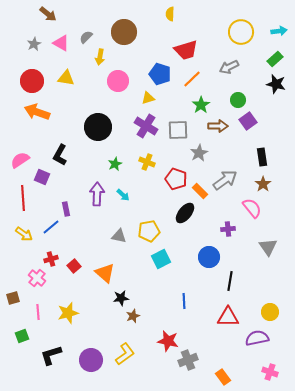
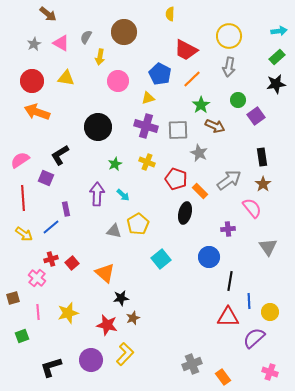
yellow circle at (241, 32): moved 12 px left, 4 px down
gray semicircle at (86, 37): rotated 16 degrees counterclockwise
red trapezoid at (186, 50): rotated 45 degrees clockwise
green rectangle at (275, 59): moved 2 px right, 2 px up
gray arrow at (229, 67): rotated 54 degrees counterclockwise
blue pentagon at (160, 74): rotated 10 degrees clockwise
black star at (276, 84): rotated 24 degrees counterclockwise
purple square at (248, 121): moved 8 px right, 5 px up
purple cross at (146, 126): rotated 15 degrees counterclockwise
brown arrow at (218, 126): moved 3 px left; rotated 24 degrees clockwise
gray star at (199, 153): rotated 18 degrees counterclockwise
black L-shape at (60, 155): rotated 30 degrees clockwise
purple square at (42, 177): moved 4 px right, 1 px down
gray arrow at (225, 180): moved 4 px right
black ellipse at (185, 213): rotated 25 degrees counterclockwise
yellow pentagon at (149, 231): moved 11 px left, 7 px up; rotated 20 degrees counterclockwise
gray triangle at (119, 236): moved 5 px left, 5 px up
cyan square at (161, 259): rotated 12 degrees counterclockwise
red square at (74, 266): moved 2 px left, 3 px up
blue line at (184, 301): moved 65 px right
brown star at (133, 316): moved 2 px down
purple semicircle at (257, 338): moved 3 px left; rotated 30 degrees counterclockwise
red star at (168, 341): moved 61 px left, 16 px up
yellow L-shape at (125, 354): rotated 10 degrees counterclockwise
black L-shape at (51, 355): moved 12 px down
gray cross at (188, 360): moved 4 px right, 4 px down
